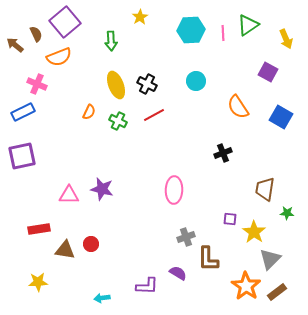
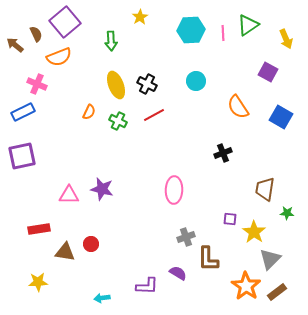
brown triangle at (65, 250): moved 2 px down
